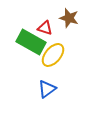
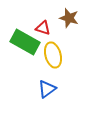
red triangle: moved 2 px left
green rectangle: moved 6 px left
yellow ellipse: rotated 55 degrees counterclockwise
